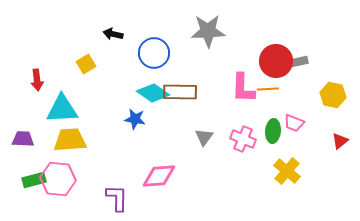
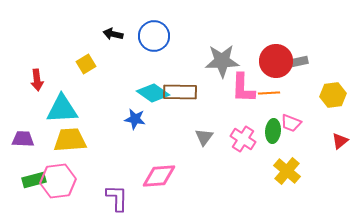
gray star: moved 14 px right, 30 px down
blue circle: moved 17 px up
orange line: moved 1 px right, 4 px down
yellow hexagon: rotated 20 degrees counterclockwise
pink trapezoid: moved 3 px left
pink cross: rotated 10 degrees clockwise
pink hexagon: moved 2 px down; rotated 12 degrees counterclockwise
